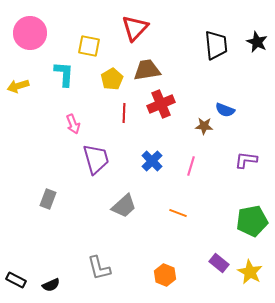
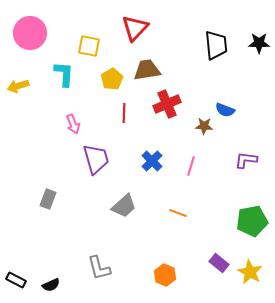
black star: moved 2 px right, 1 px down; rotated 25 degrees counterclockwise
red cross: moved 6 px right
